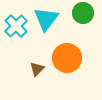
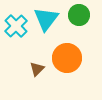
green circle: moved 4 px left, 2 px down
